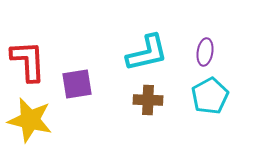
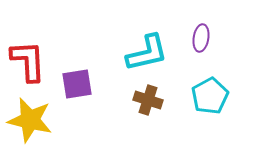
purple ellipse: moved 4 px left, 14 px up
brown cross: rotated 16 degrees clockwise
